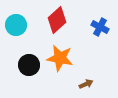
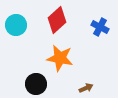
black circle: moved 7 px right, 19 px down
brown arrow: moved 4 px down
